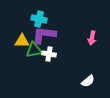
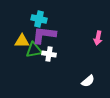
pink arrow: moved 6 px right
